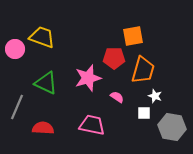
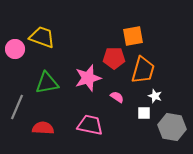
green triangle: moved 1 px right; rotated 35 degrees counterclockwise
pink trapezoid: moved 2 px left
